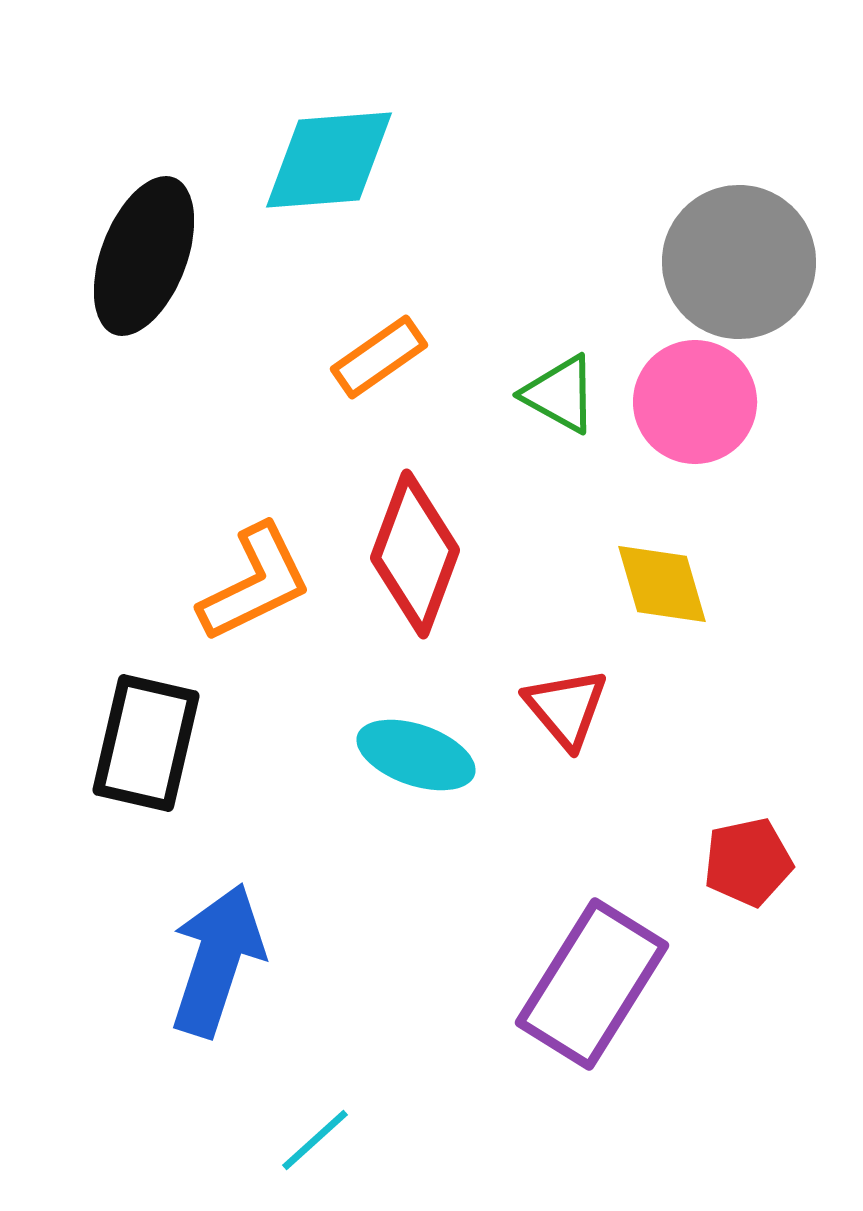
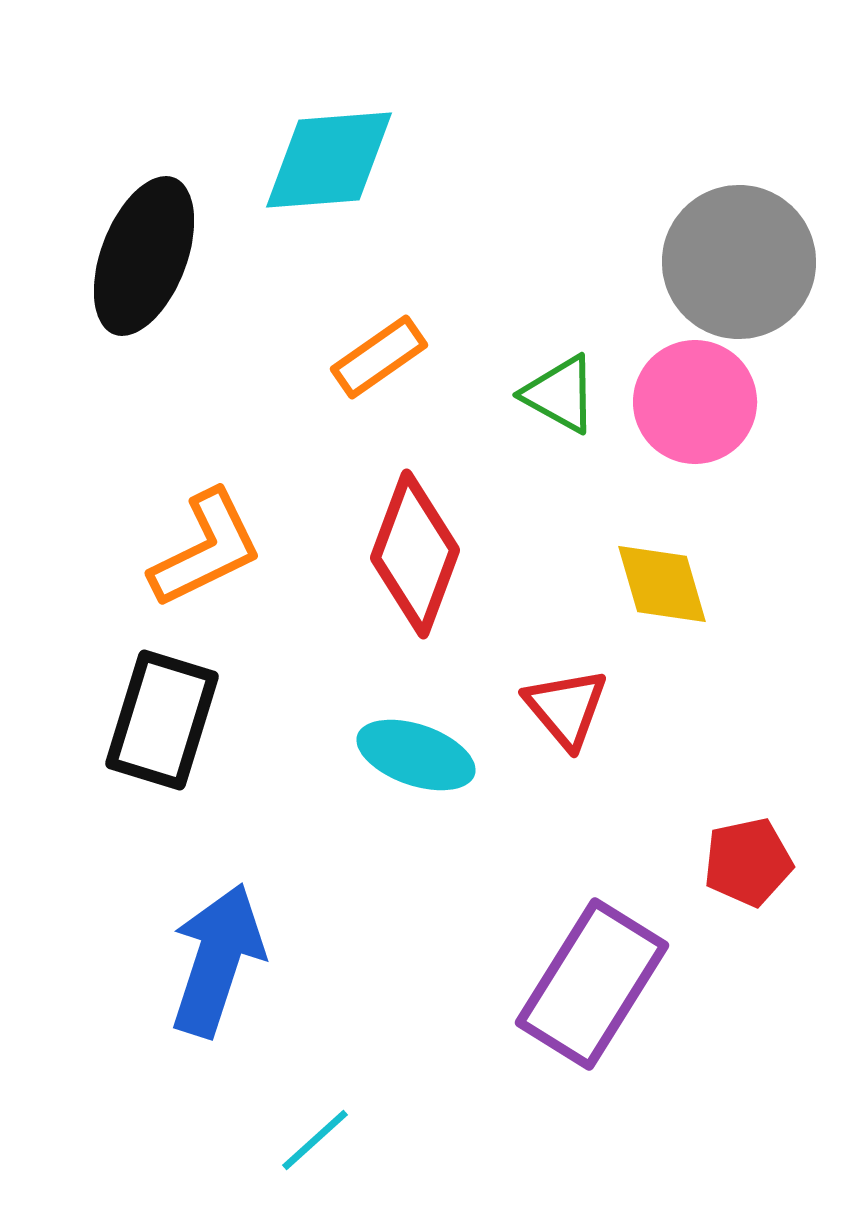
orange L-shape: moved 49 px left, 34 px up
black rectangle: moved 16 px right, 23 px up; rotated 4 degrees clockwise
